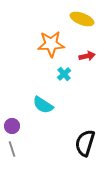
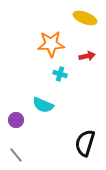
yellow ellipse: moved 3 px right, 1 px up
cyan cross: moved 4 px left; rotated 32 degrees counterclockwise
cyan semicircle: rotated 10 degrees counterclockwise
purple circle: moved 4 px right, 6 px up
gray line: moved 4 px right, 6 px down; rotated 21 degrees counterclockwise
